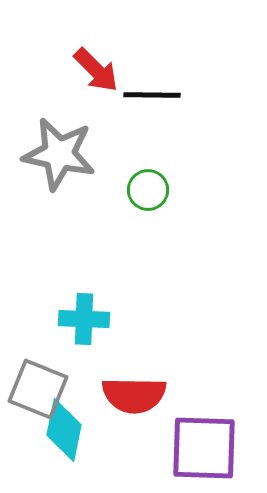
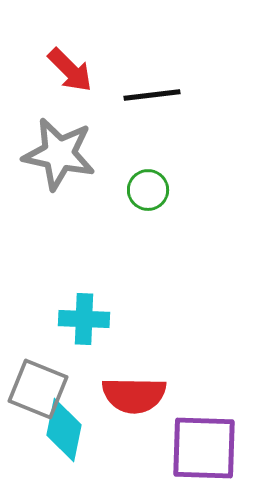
red arrow: moved 26 px left
black line: rotated 8 degrees counterclockwise
